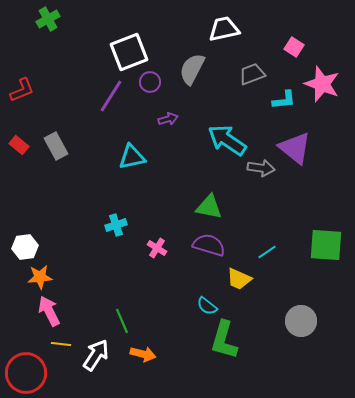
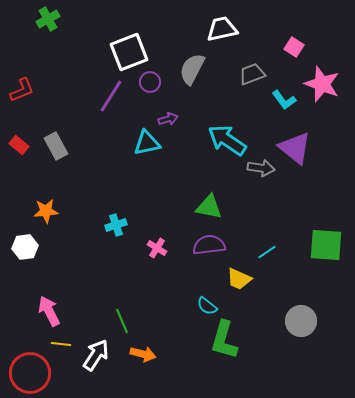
white trapezoid: moved 2 px left
cyan L-shape: rotated 60 degrees clockwise
cyan triangle: moved 15 px right, 14 px up
purple semicircle: rotated 24 degrees counterclockwise
orange star: moved 6 px right, 66 px up
red circle: moved 4 px right
